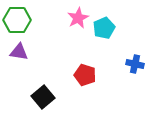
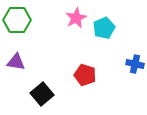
pink star: moved 2 px left
purple triangle: moved 3 px left, 10 px down
black square: moved 1 px left, 3 px up
